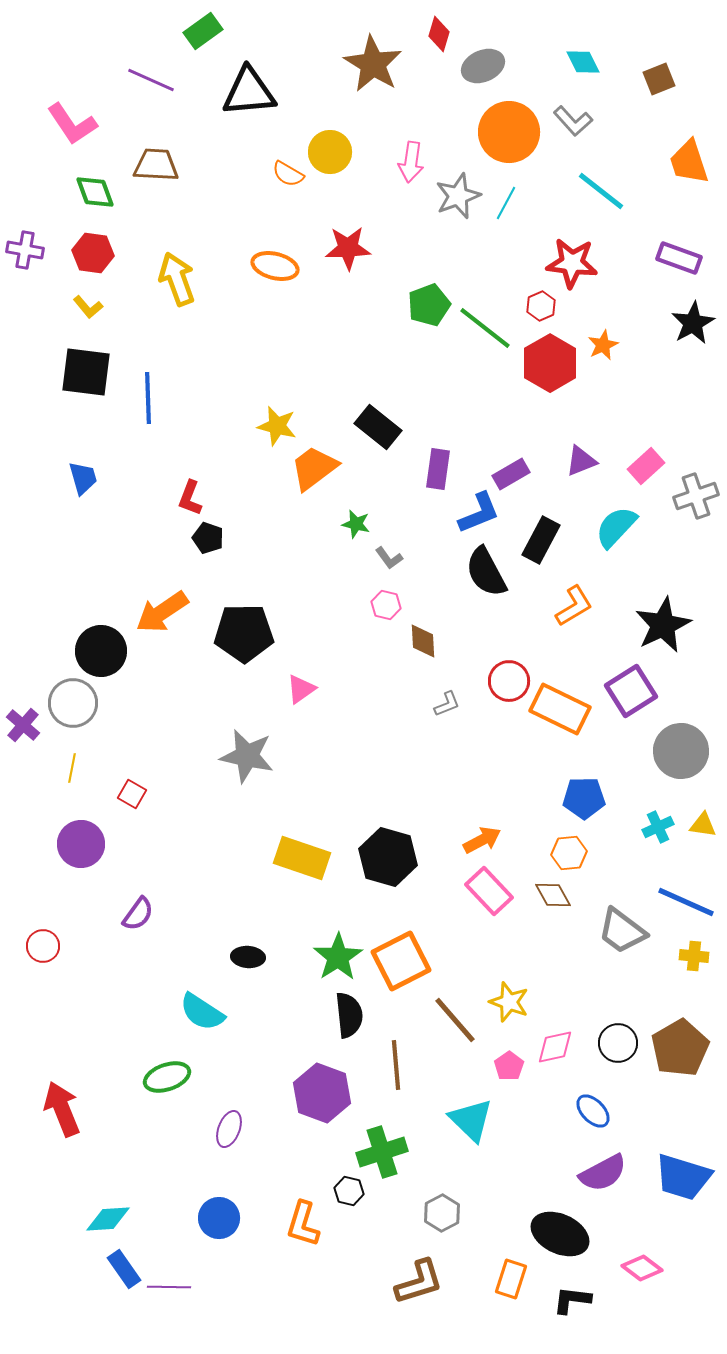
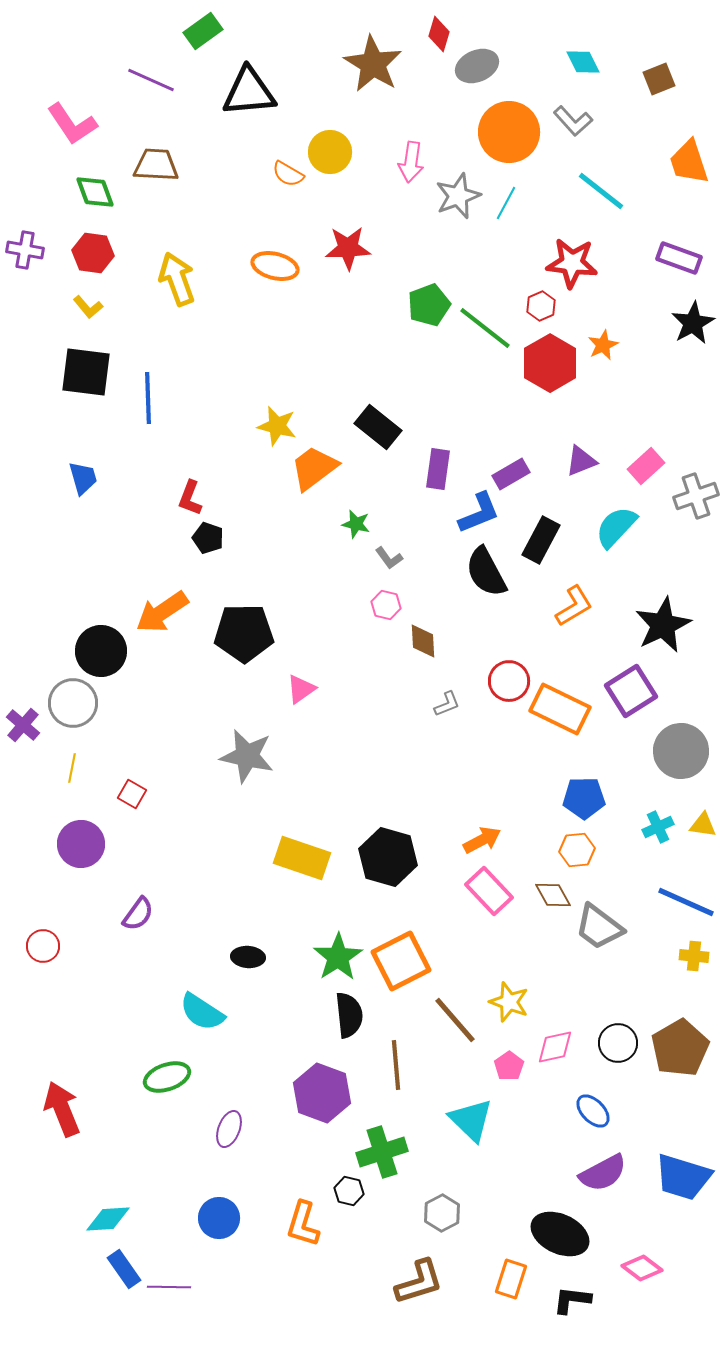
gray ellipse at (483, 66): moved 6 px left
orange hexagon at (569, 853): moved 8 px right, 3 px up
gray trapezoid at (622, 931): moved 23 px left, 4 px up
